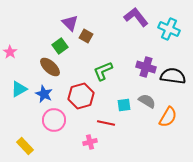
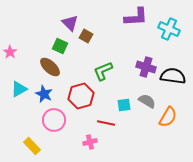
purple L-shape: rotated 125 degrees clockwise
green square: rotated 28 degrees counterclockwise
yellow rectangle: moved 7 px right
